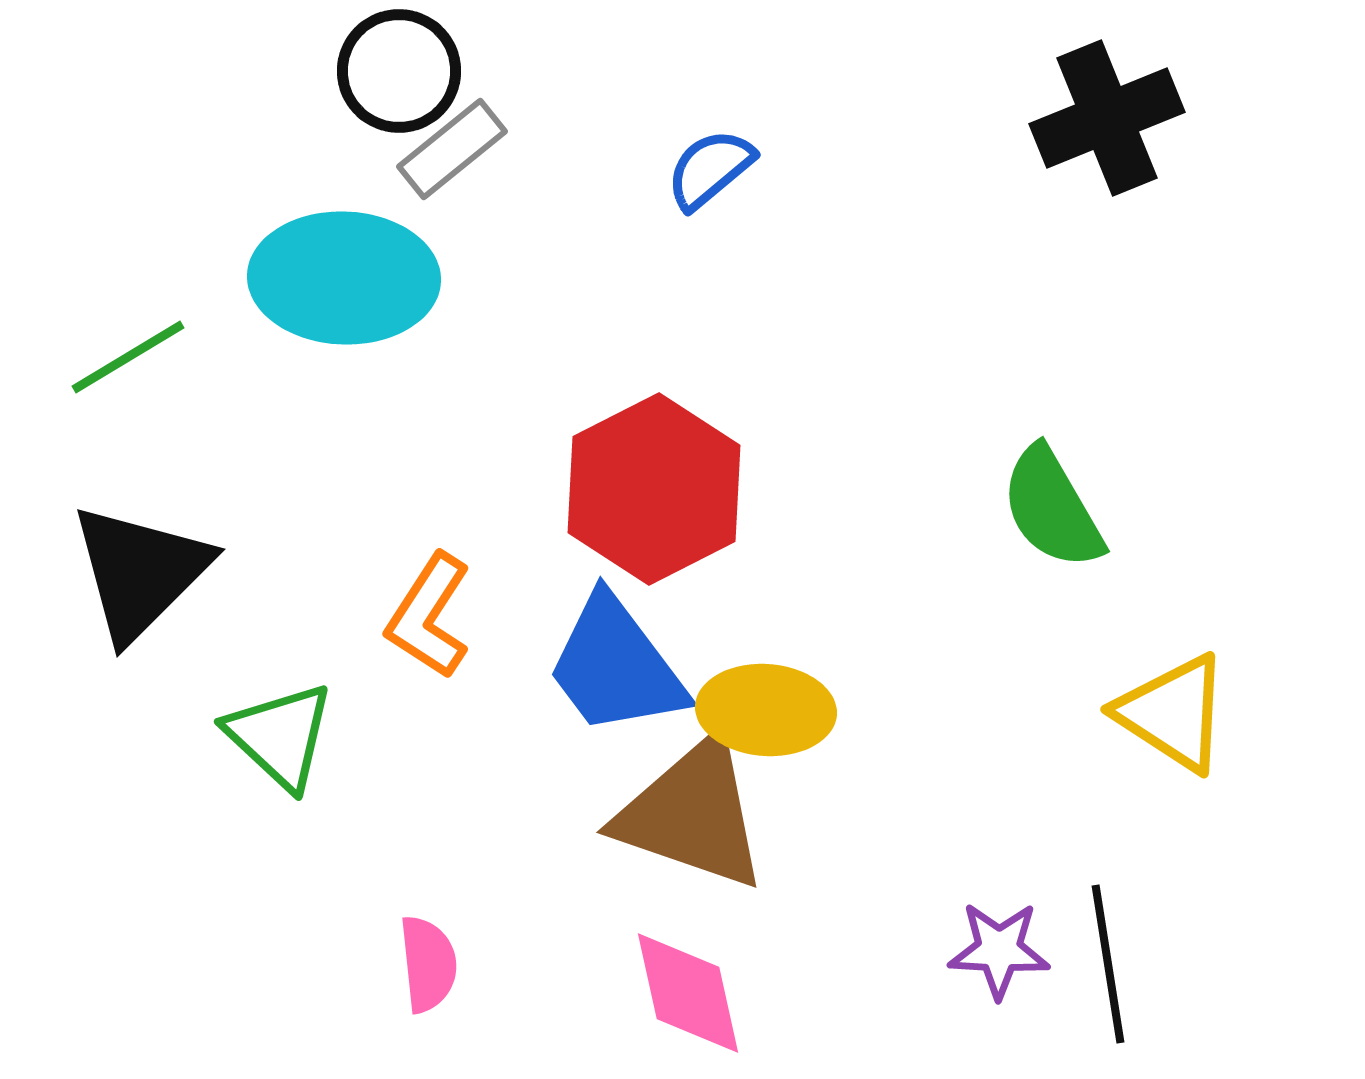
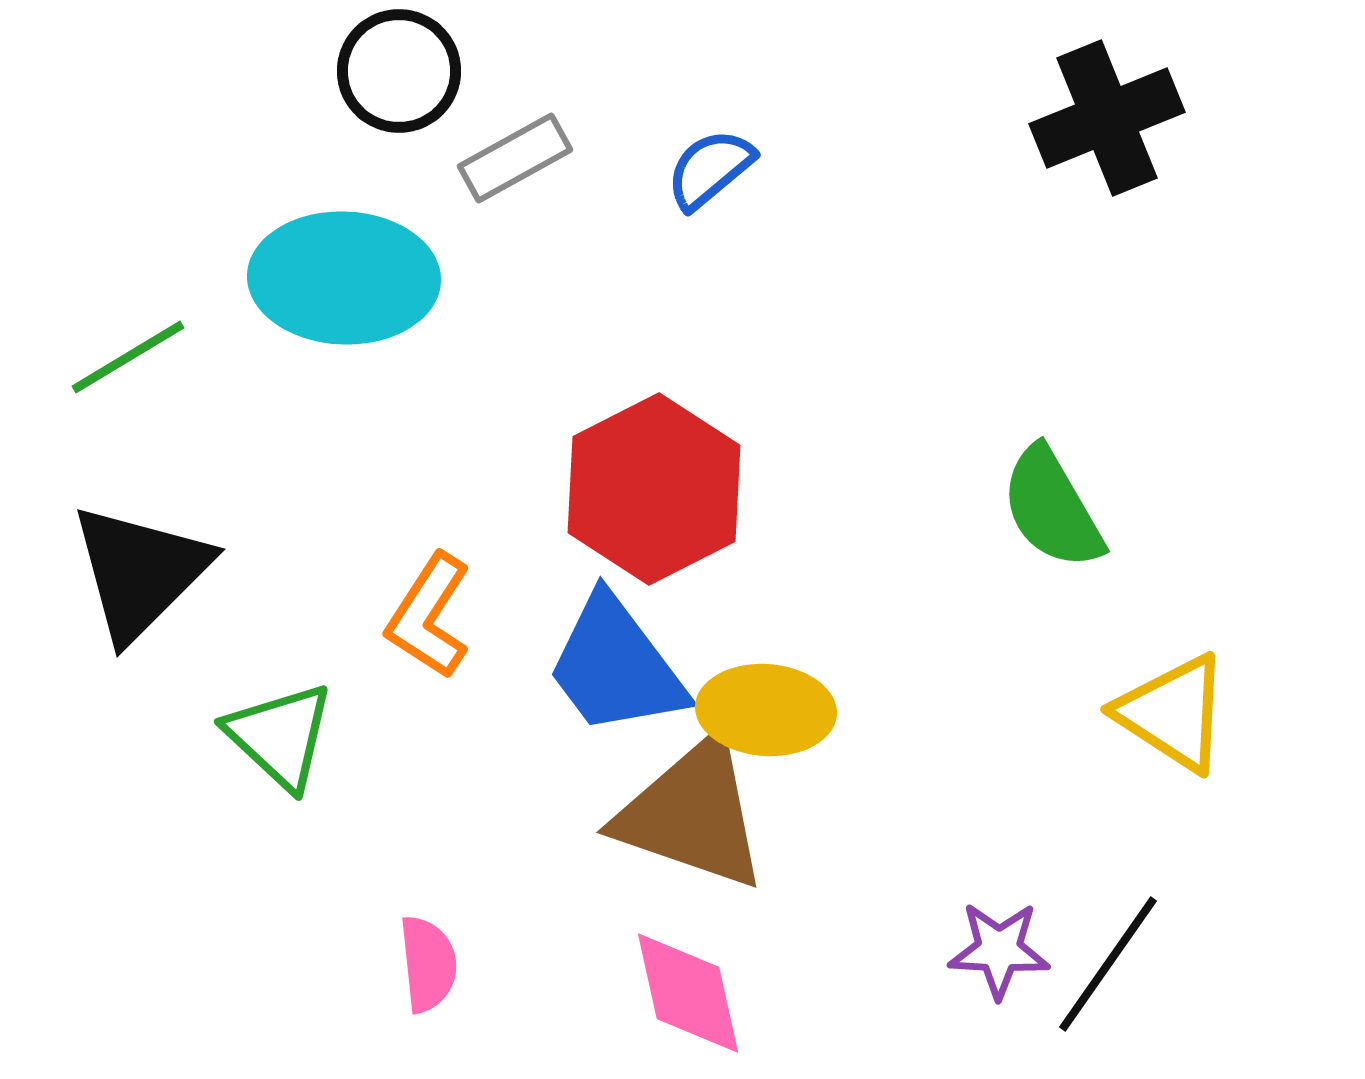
gray rectangle: moved 63 px right, 9 px down; rotated 10 degrees clockwise
black line: rotated 44 degrees clockwise
